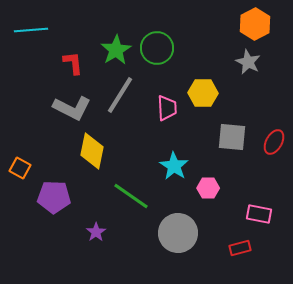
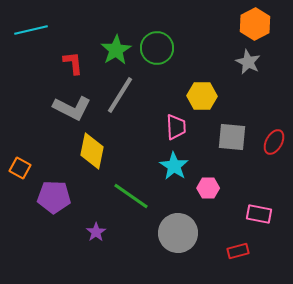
cyan line: rotated 8 degrees counterclockwise
yellow hexagon: moved 1 px left, 3 px down
pink trapezoid: moved 9 px right, 19 px down
red rectangle: moved 2 px left, 3 px down
